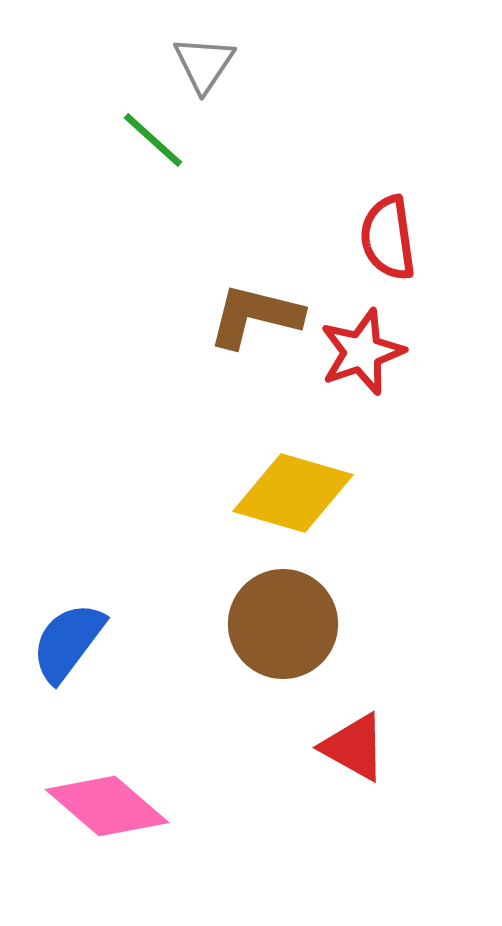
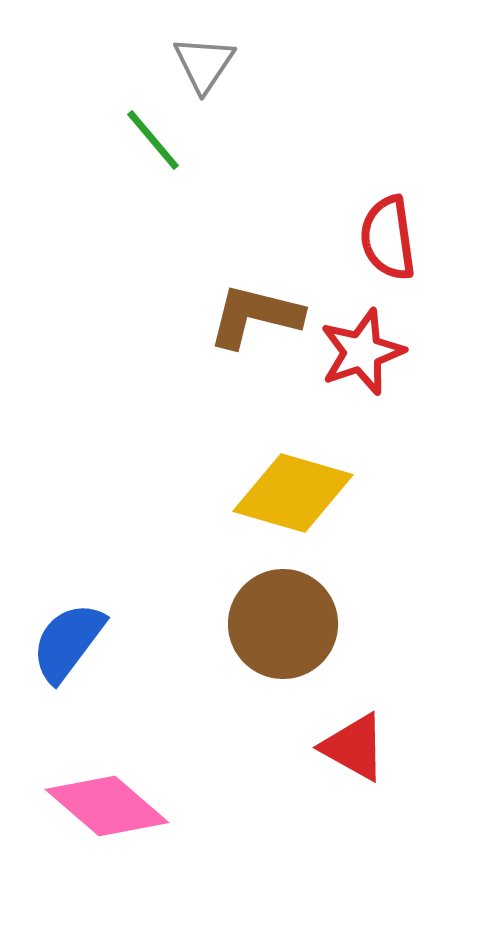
green line: rotated 8 degrees clockwise
